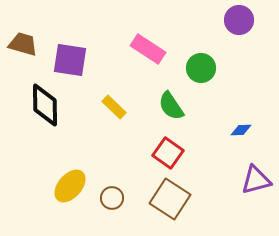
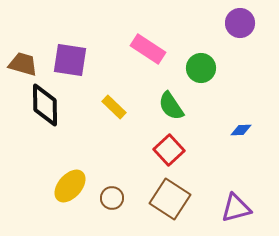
purple circle: moved 1 px right, 3 px down
brown trapezoid: moved 20 px down
red square: moved 1 px right, 3 px up; rotated 12 degrees clockwise
purple triangle: moved 20 px left, 28 px down
